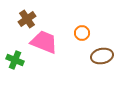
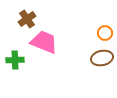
orange circle: moved 23 px right
brown ellipse: moved 2 px down
green cross: rotated 24 degrees counterclockwise
